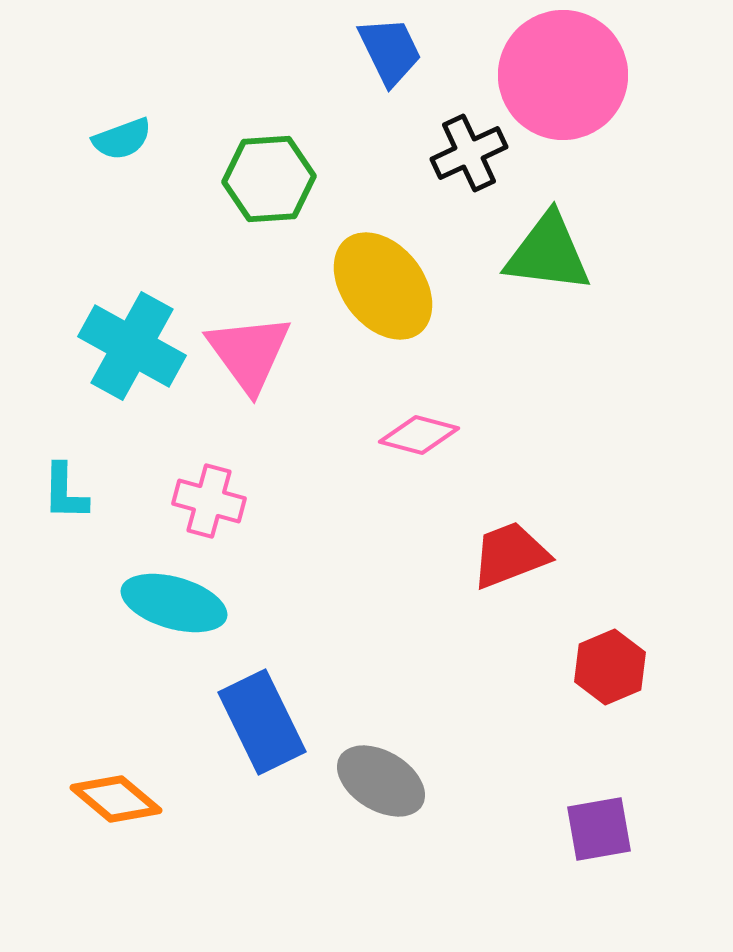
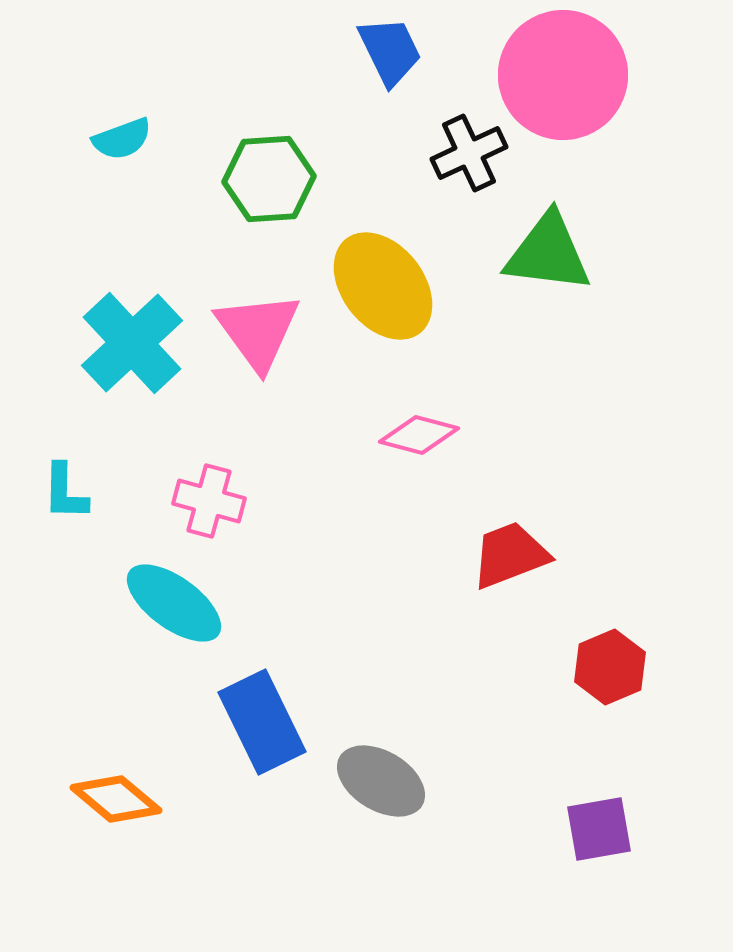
cyan cross: moved 3 px up; rotated 18 degrees clockwise
pink triangle: moved 9 px right, 22 px up
cyan ellipse: rotated 20 degrees clockwise
